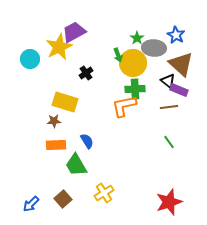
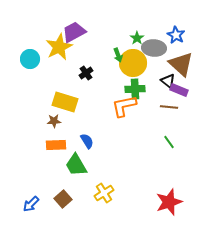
brown line: rotated 12 degrees clockwise
